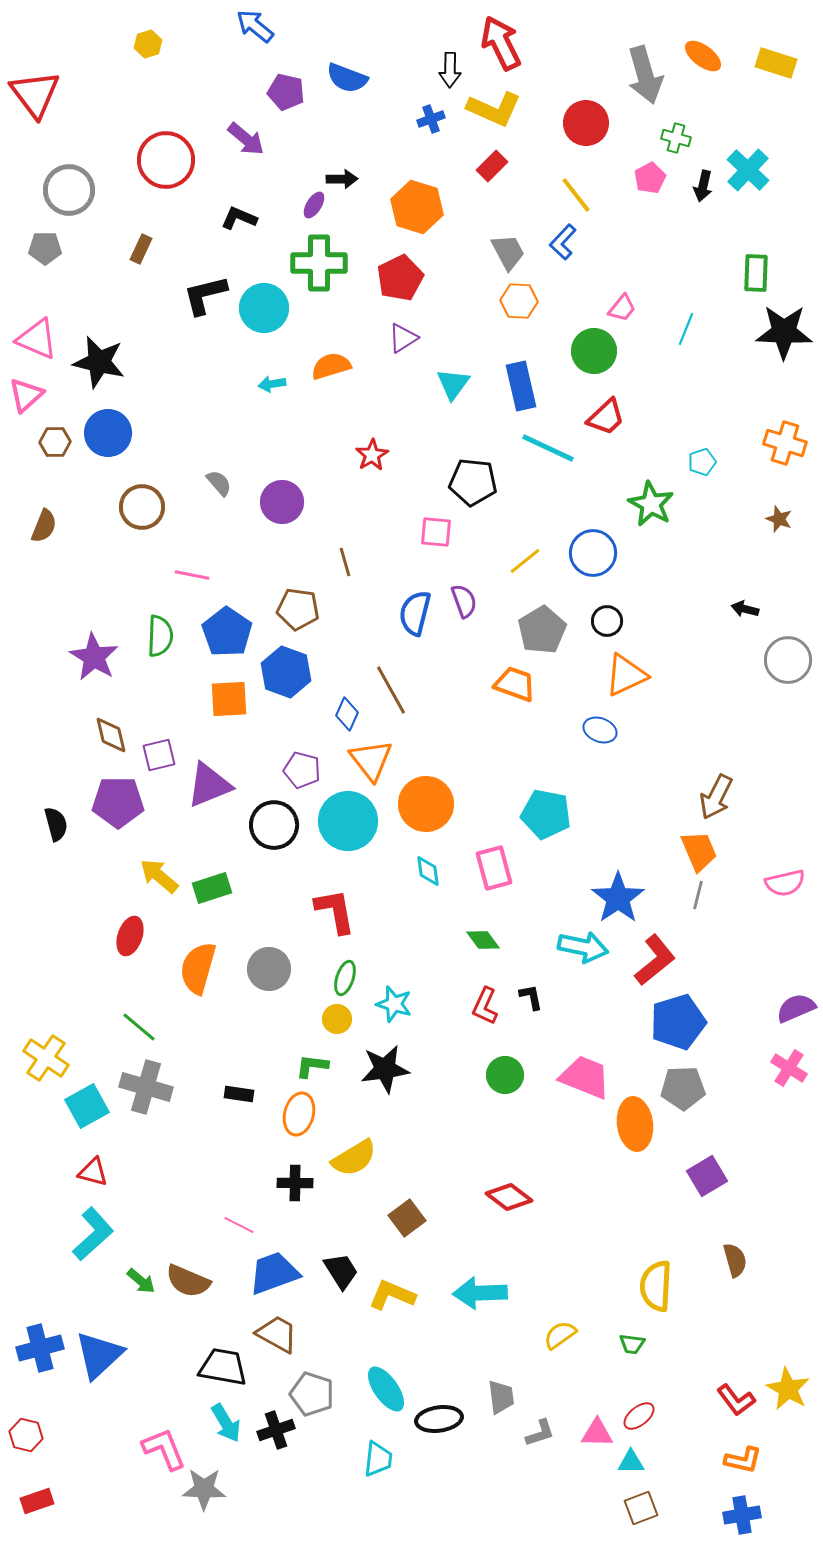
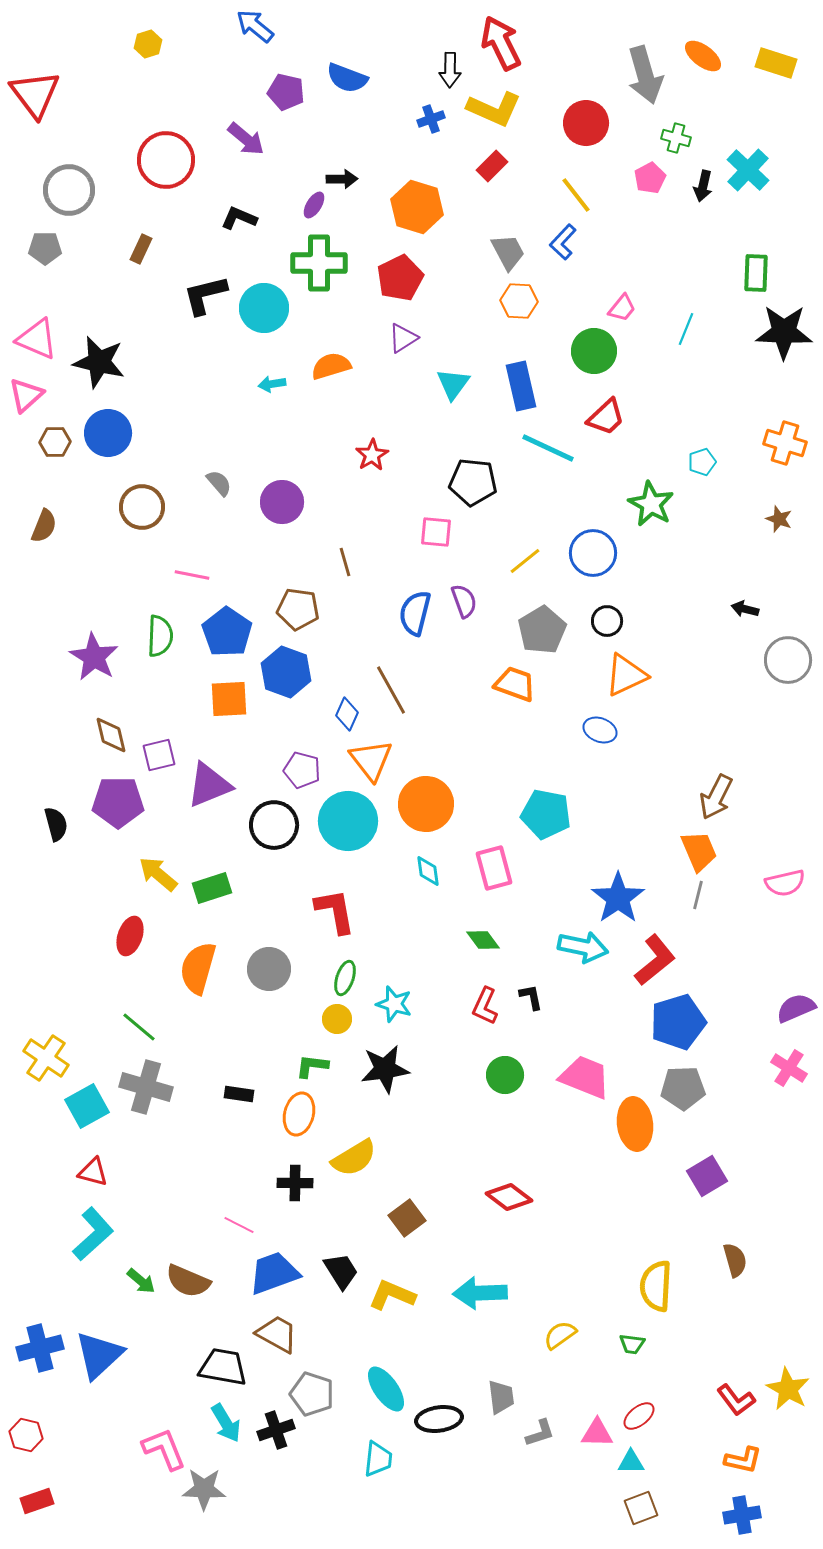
yellow arrow at (159, 876): moved 1 px left, 2 px up
